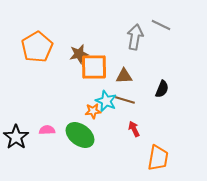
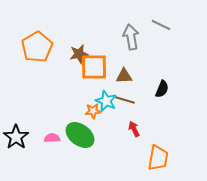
gray arrow: moved 4 px left; rotated 20 degrees counterclockwise
pink semicircle: moved 5 px right, 8 px down
